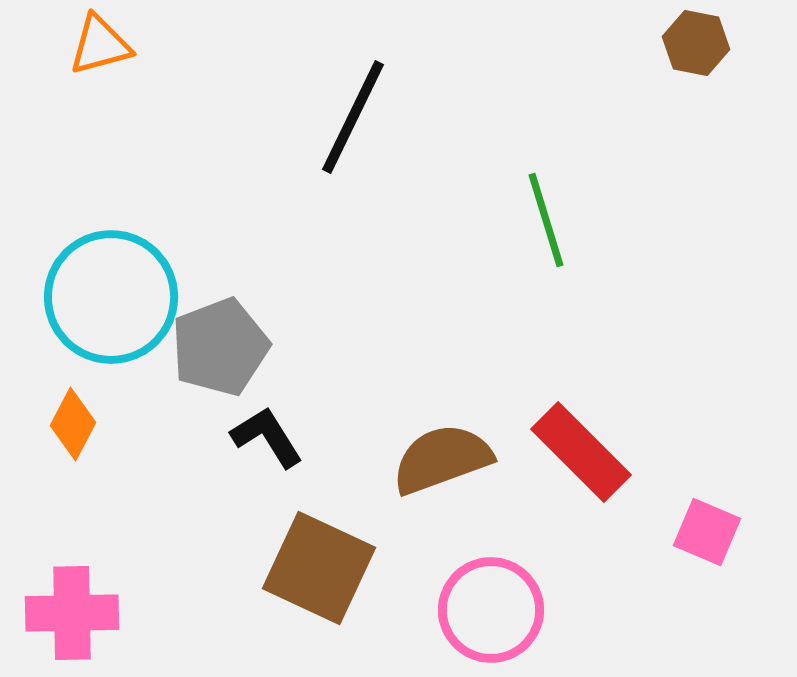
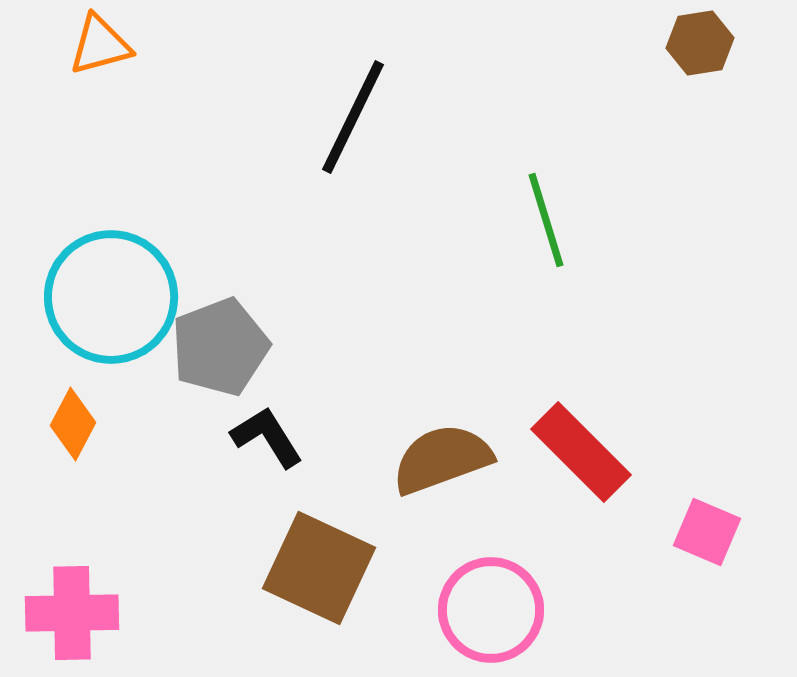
brown hexagon: moved 4 px right; rotated 20 degrees counterclockwise
